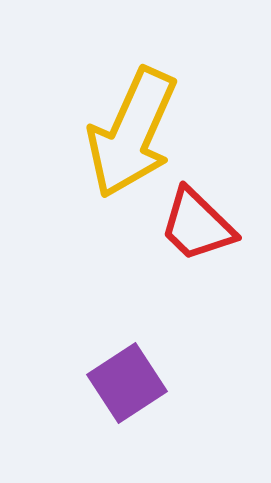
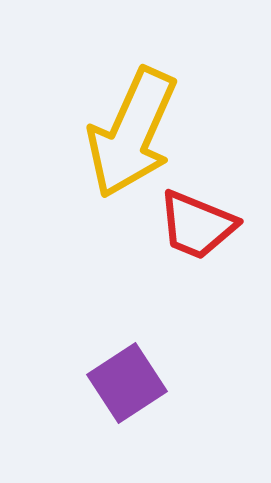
red trapezoid: rotated 22 degrees counterclockwise
